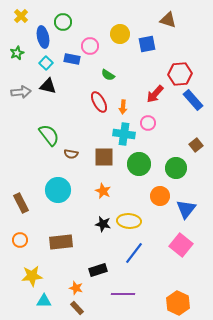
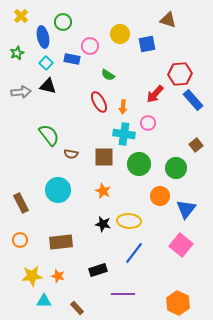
orange star at (76, 288): moved 18 px left, 12 px up
